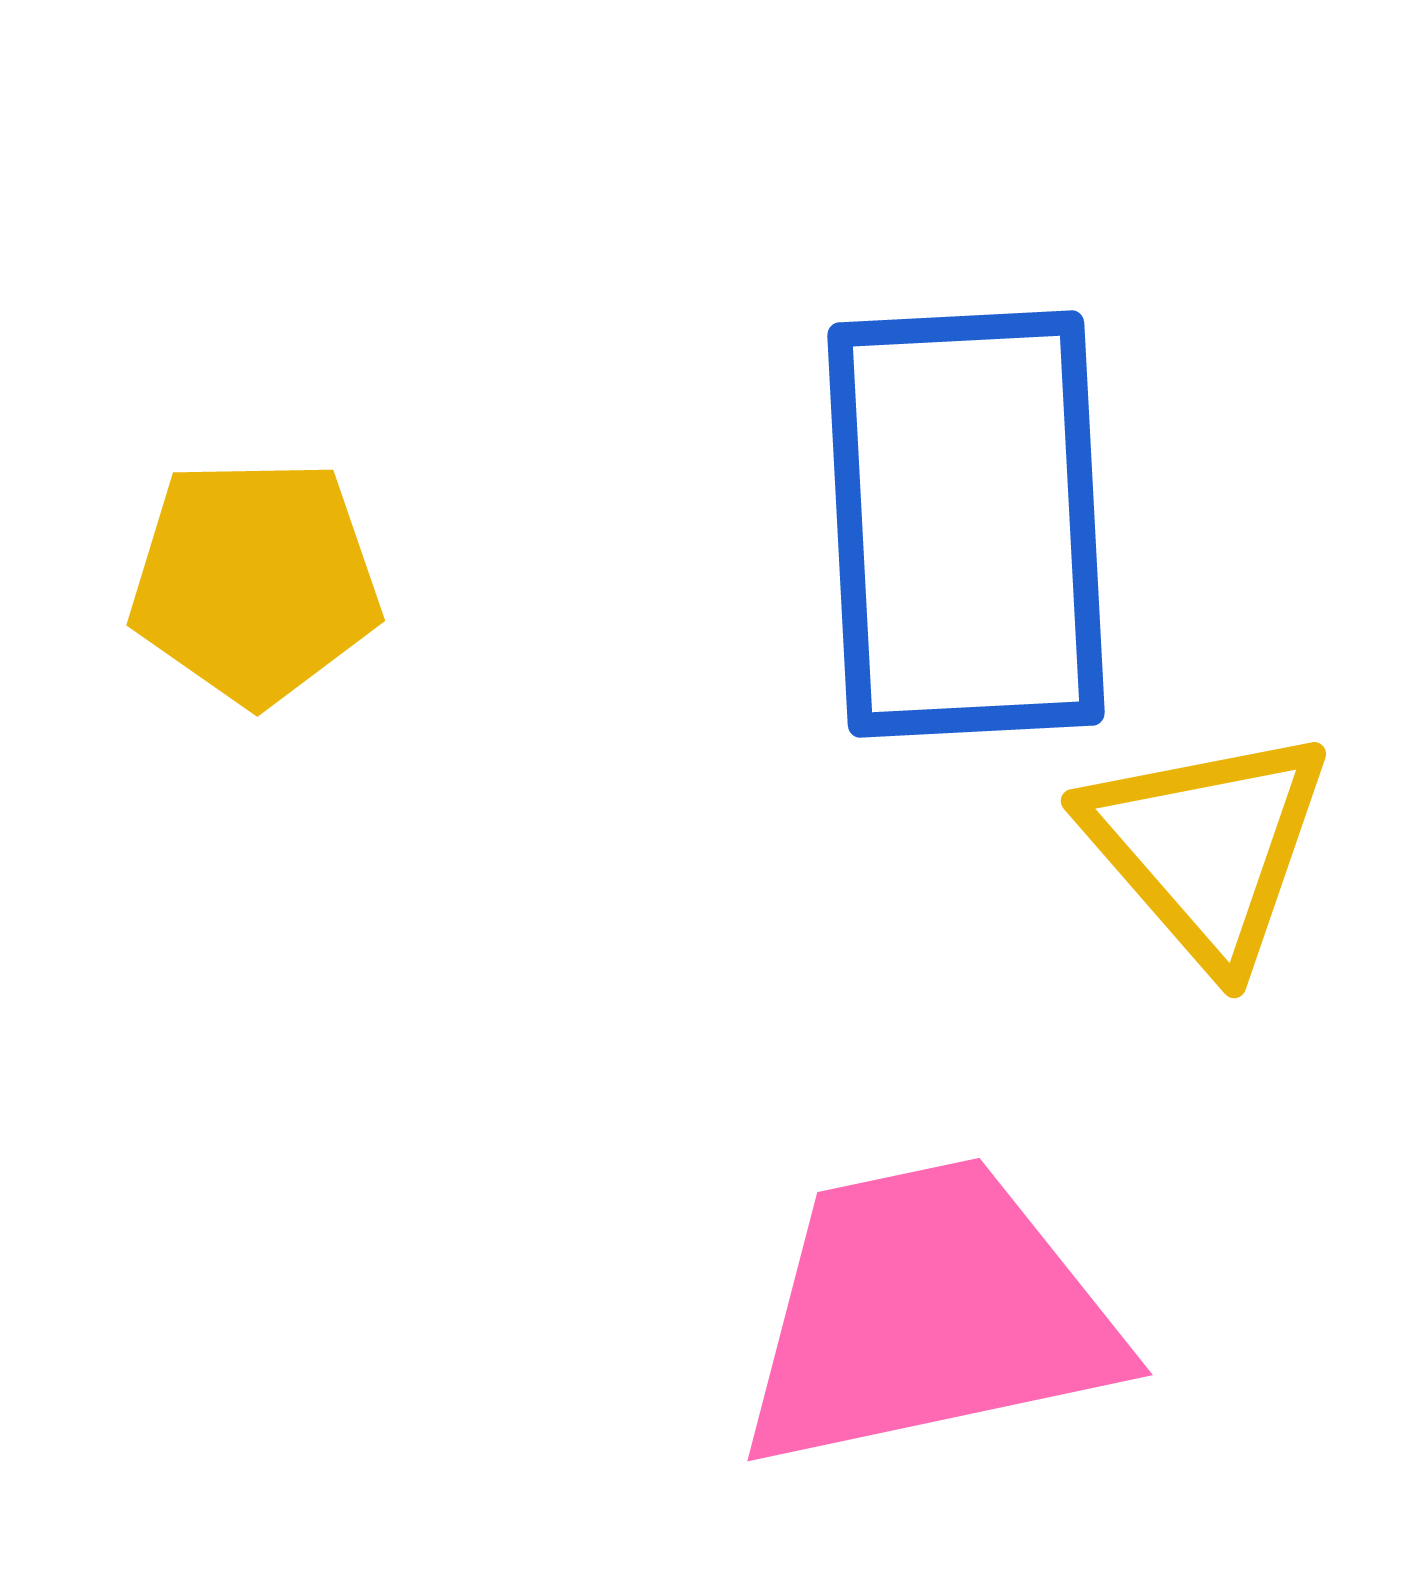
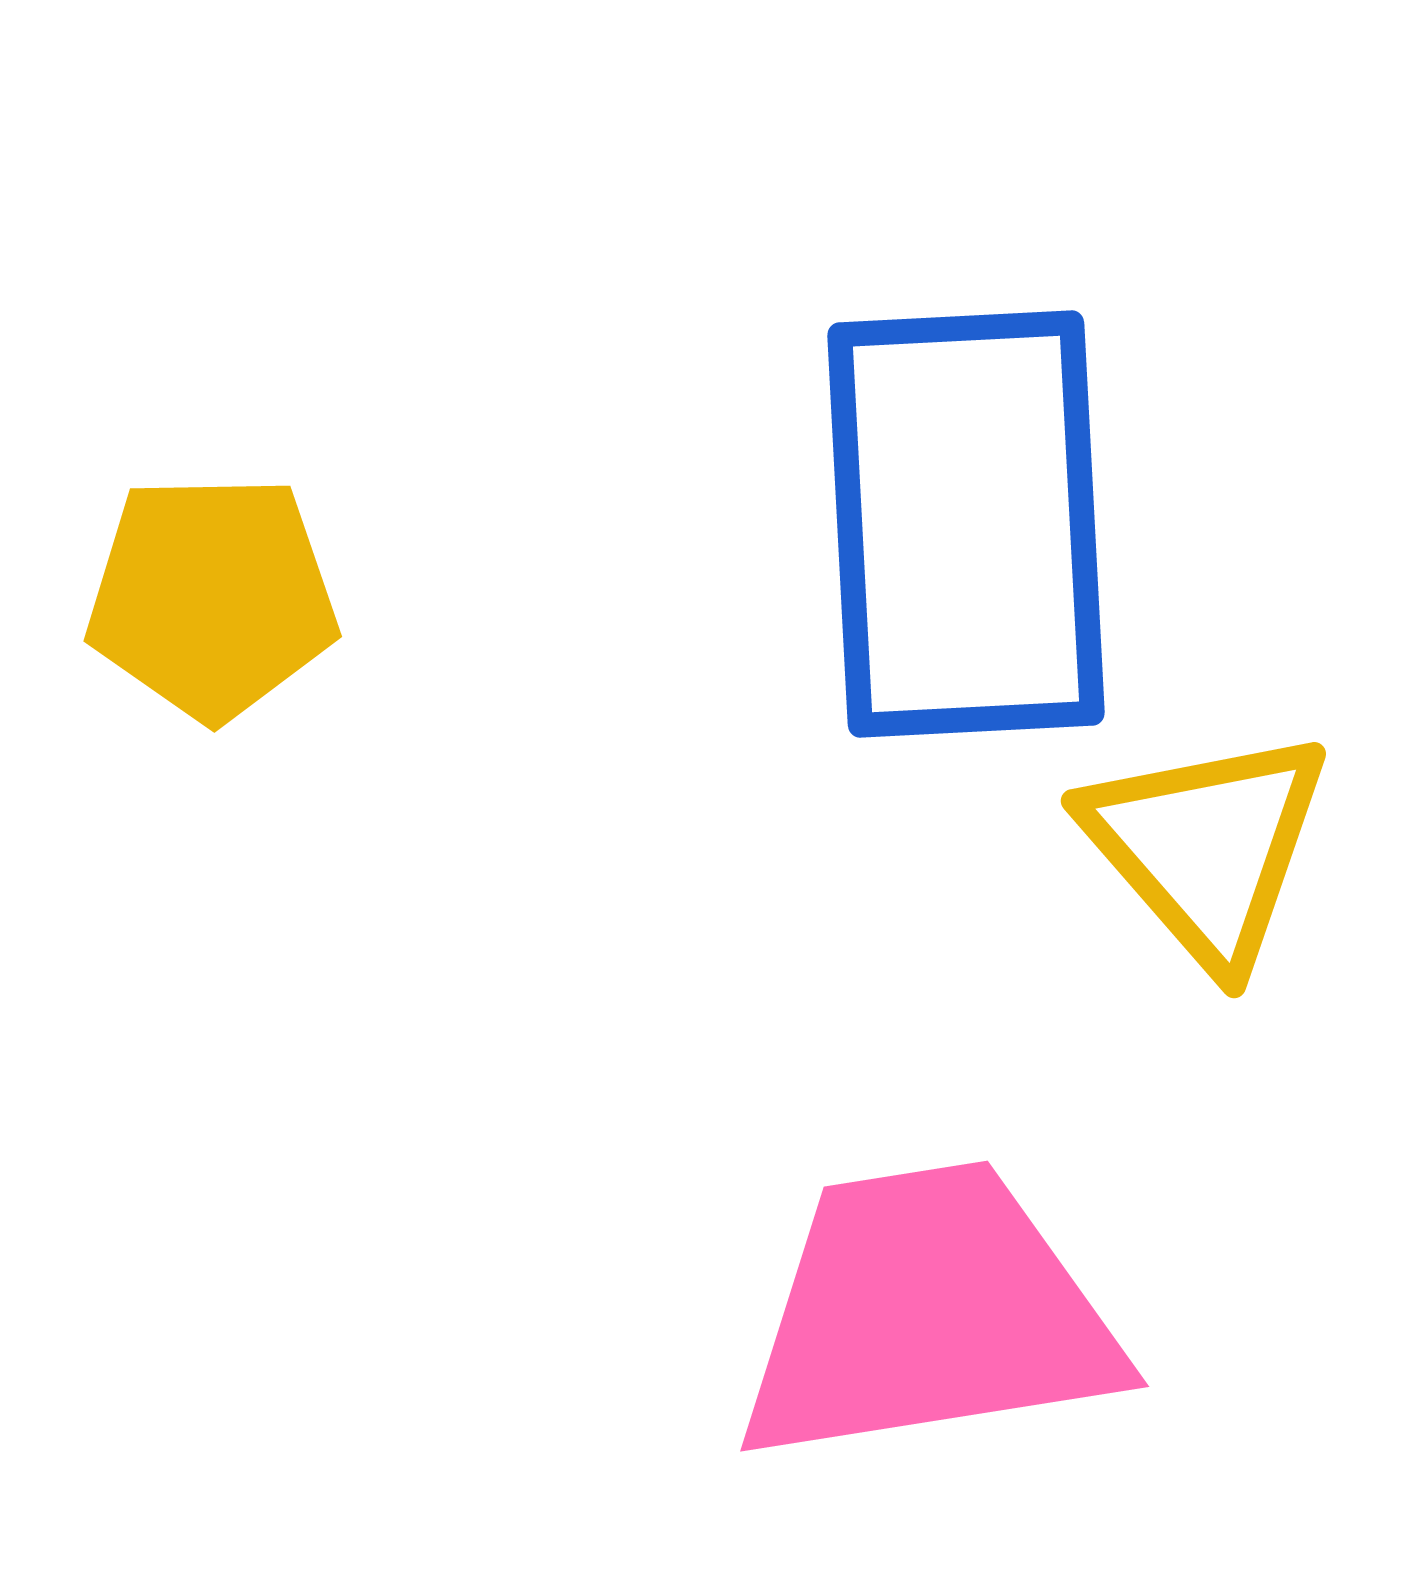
yellow pentagon: moved 43 px left, 16 px down
pink trapezoid: rotated 3 degrees clockwise
